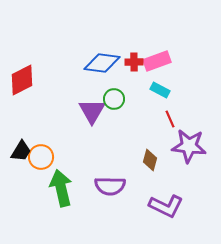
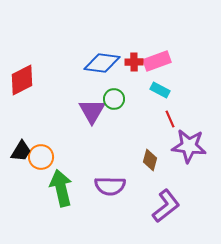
purple L-shape: rotated 64 degrees counterclockwise
